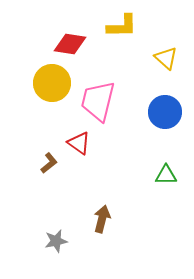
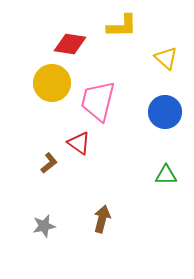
gray star: moved 12 px left, 15 px up
